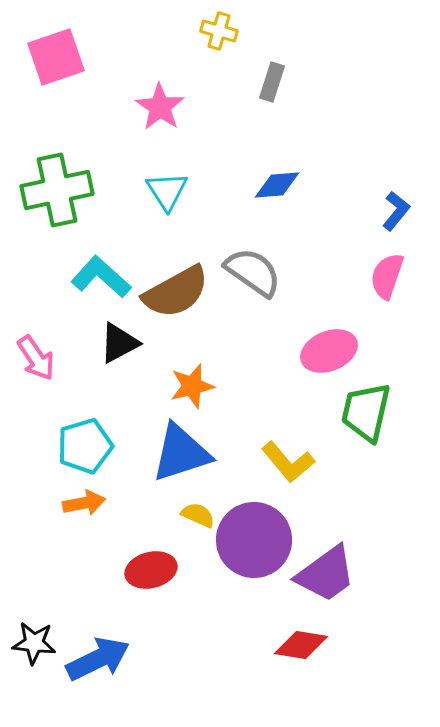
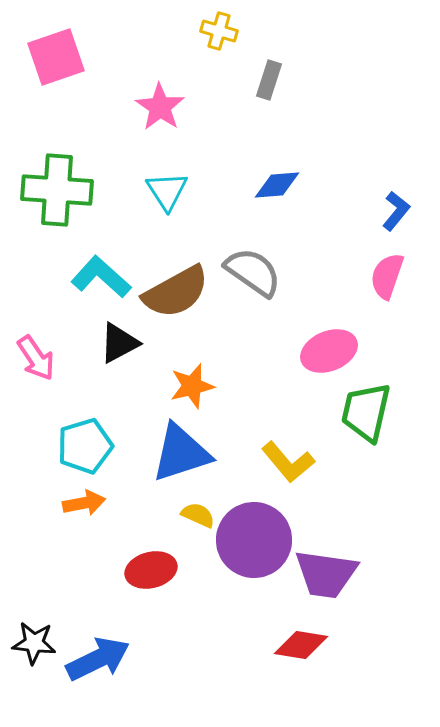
gray rectangle: moved 3 px left, 2 px up
green cross: rotated 16 degrees clockwise
purple trapezoid: rotated 44 degrees clockwise
